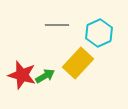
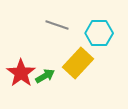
gray line: rotated 20 degrees clockwise
cyan hexagon: rotated 24 degrees clockwise
red star: moved 1 px left, 2 px up; rotated 20 degrees clockwise
